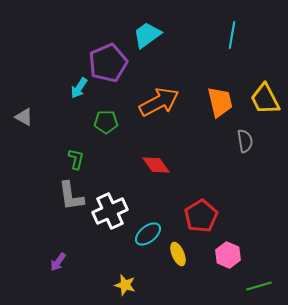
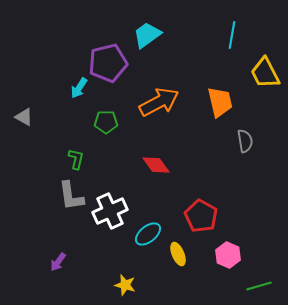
purple pentagon: rotated 9 degrees clockwise
yellow trapezoid: moved 26 px up
red pentagon: rotated 12 degrees counterclockwise
